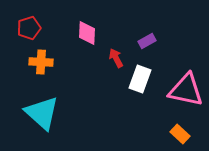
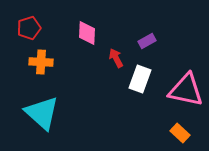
orange rectangle: moved 1 px up
